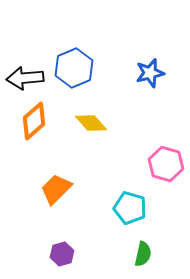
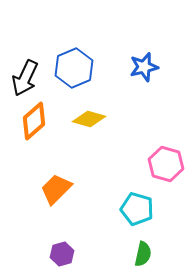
blue star: moved 6 px left, 6 px up
black arrow: rotated 60 degrees counterclockwise
yellow diamond: moved 2 px left, 4 px up; rotated 32 degrees counterclockwise
cyan pentagon: moved 7 px right, 1 px down
